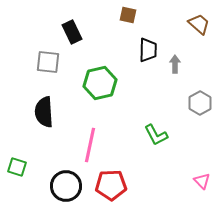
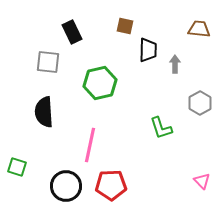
brown square: moved 3 px left, 11 px down
brown trapezoid: moved 5 px down; rotated 35 degrees counterclockwise
green L-shape: moved 5 px right, 7 px up; rotated 10 degrees clockwise
